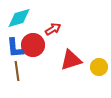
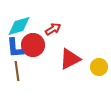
cyan diamond: moved 8 px down
red triangle: moved 1 px left, 1 px up; rotated 10 degrees counterclockwise
